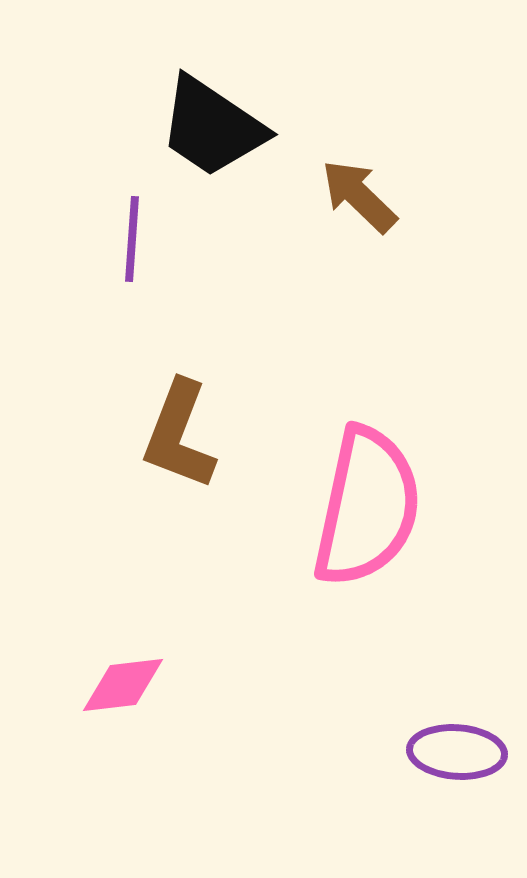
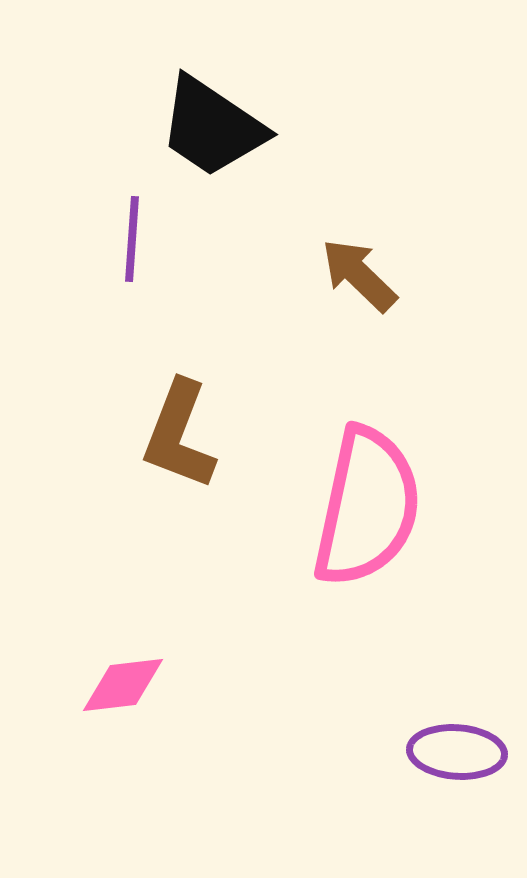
brown arrow: moved 79 px down
